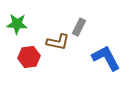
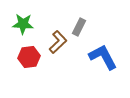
green star: moved 6 px right
brown L-shape: rotated 55 degrees counterclockwise
blue L-shape: moved 3 px left, 1 px up
